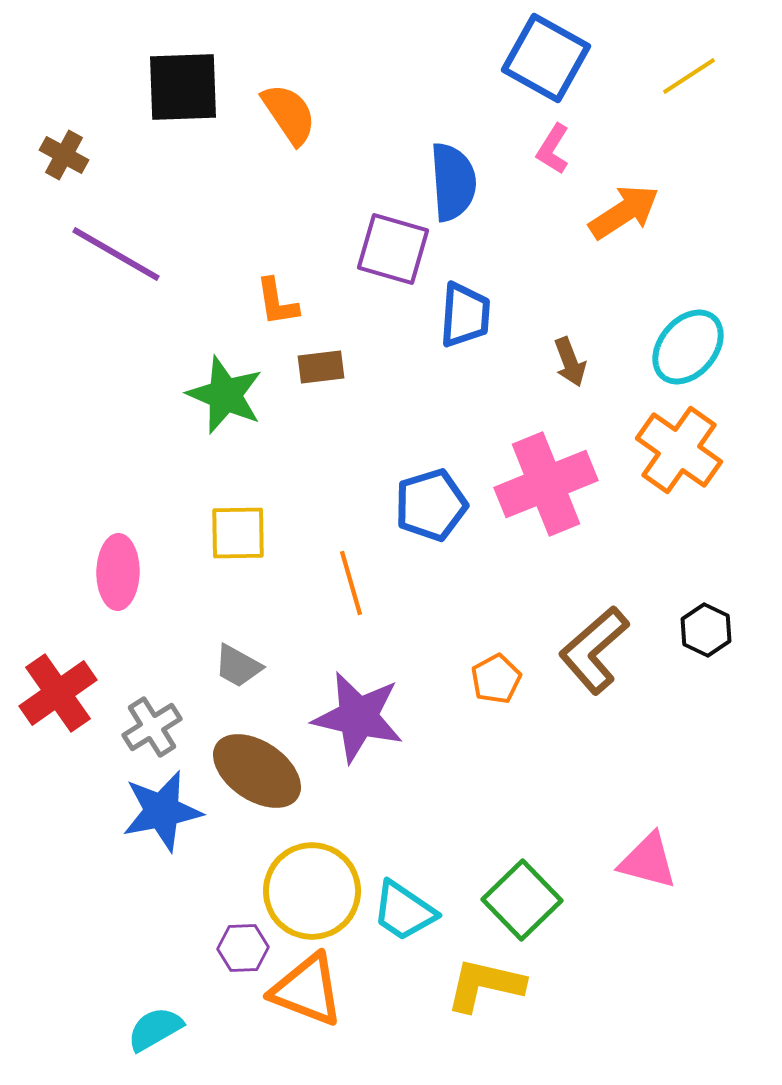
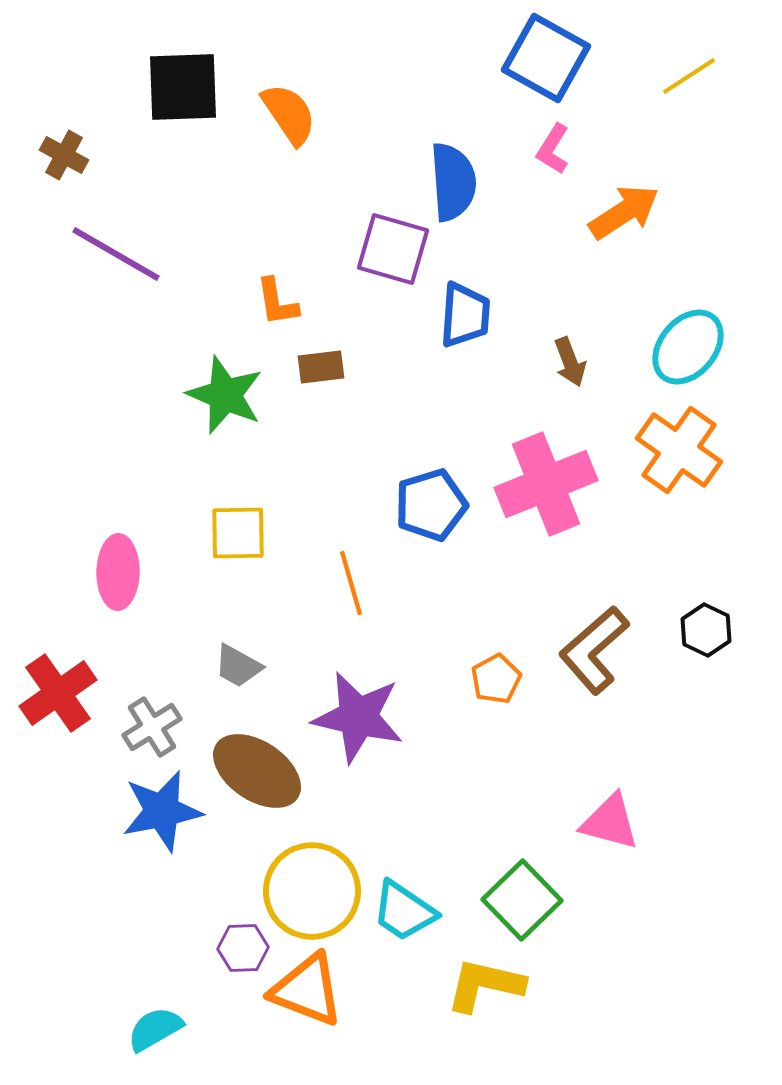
pink triangle: moved 38 px left, 39 px up
